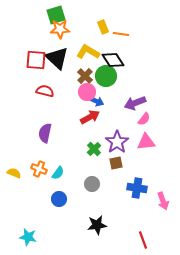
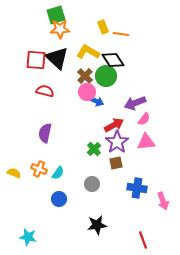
red arrow: moved 24 px right, 8 px down
